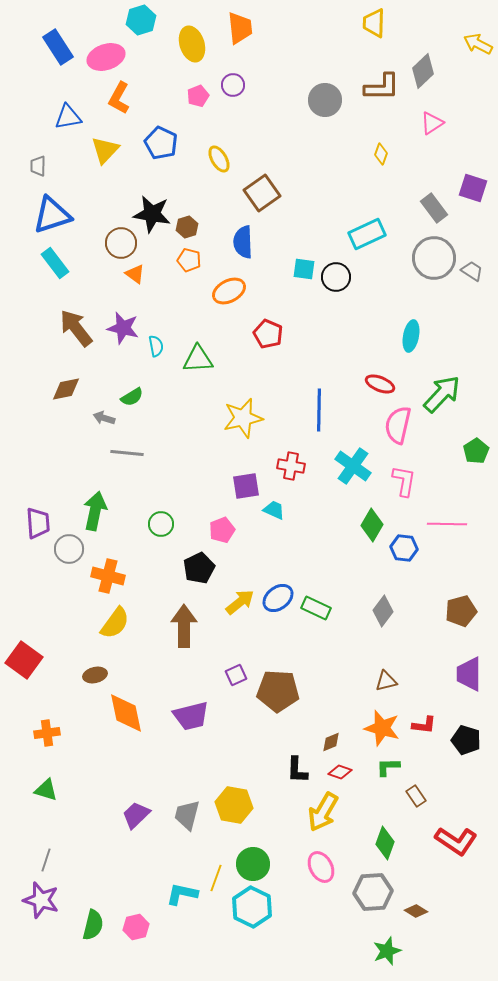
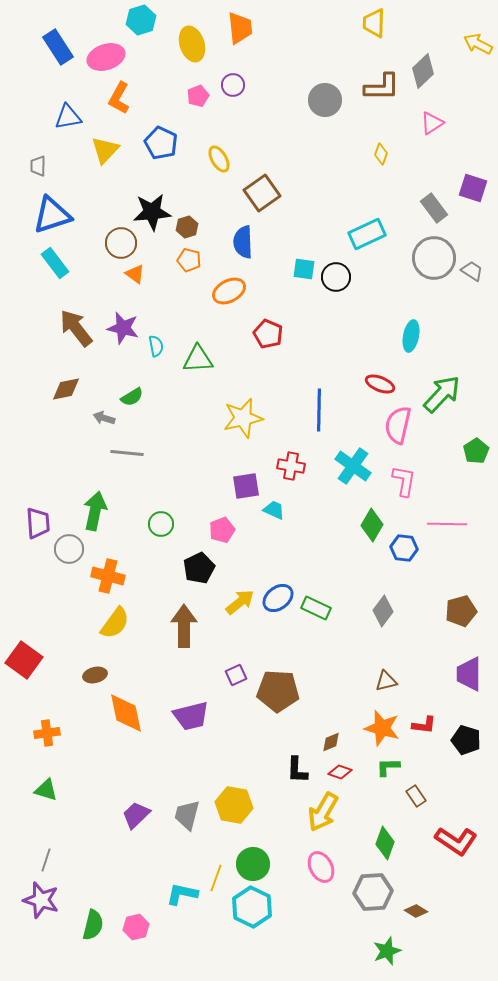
black star at (152, 214): moved 2 px up; rotated 15 degrees counterclockwise
